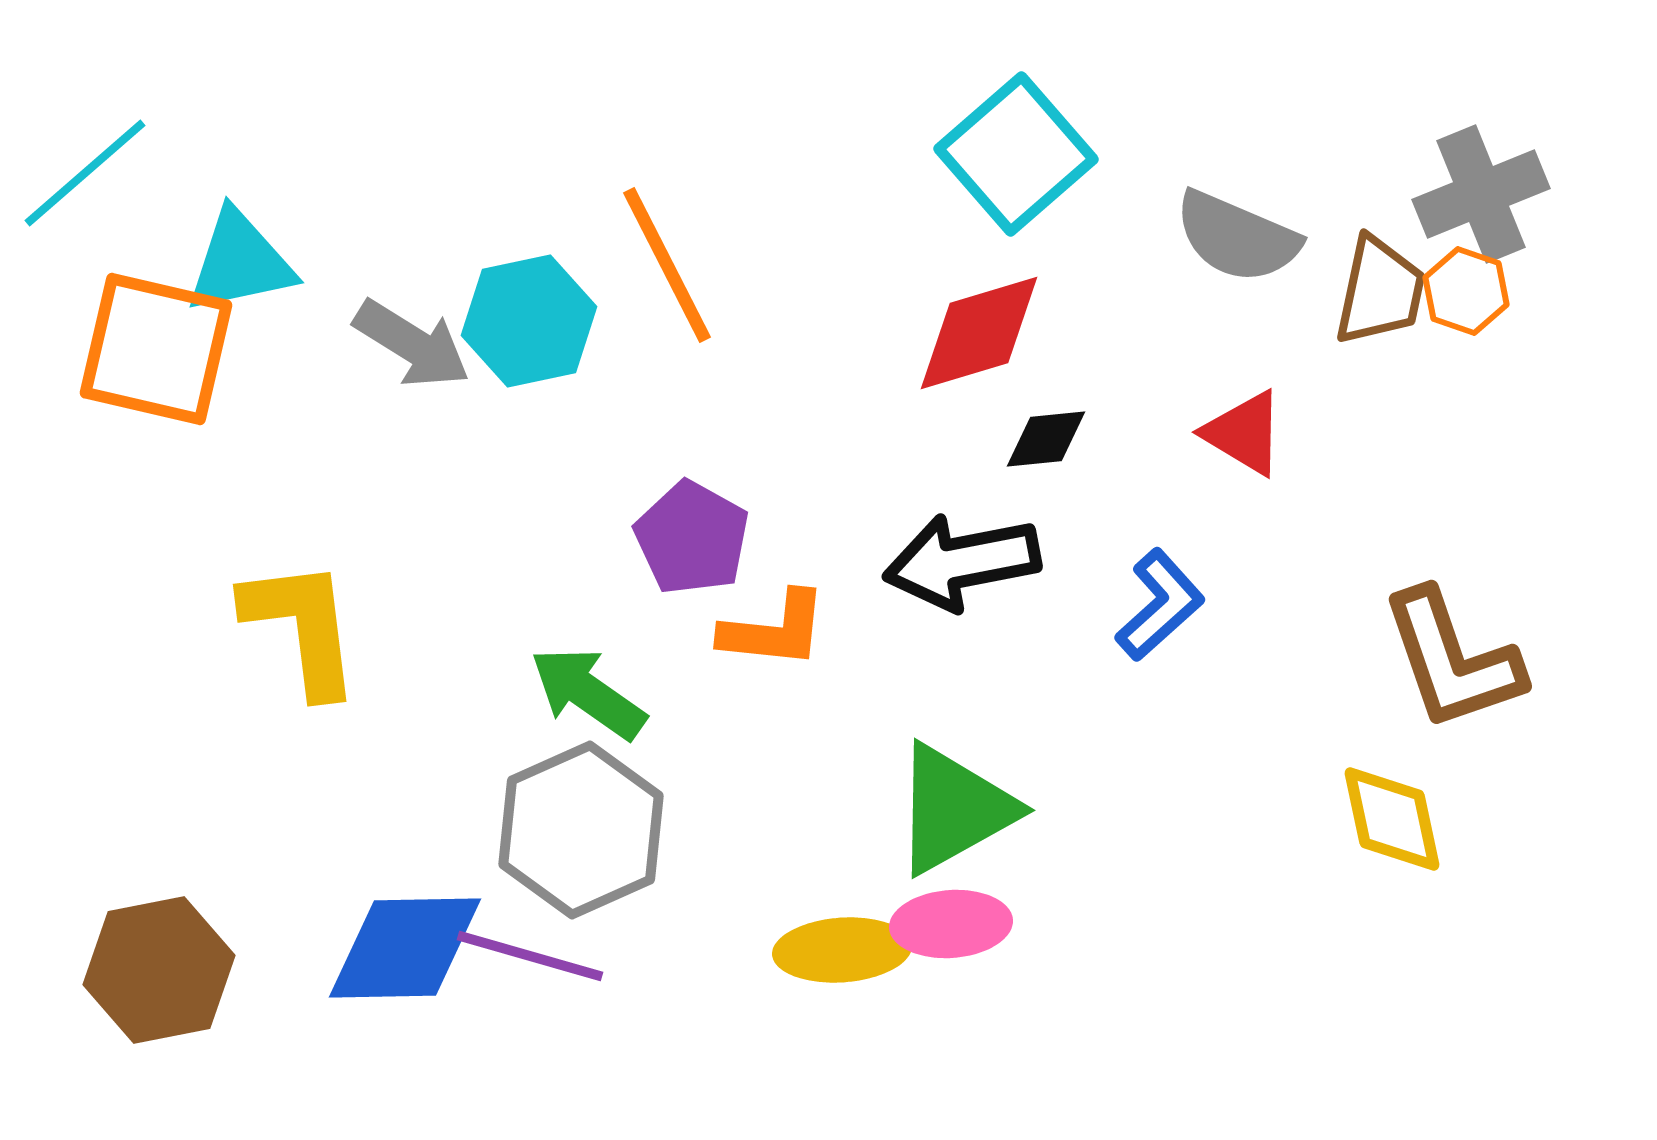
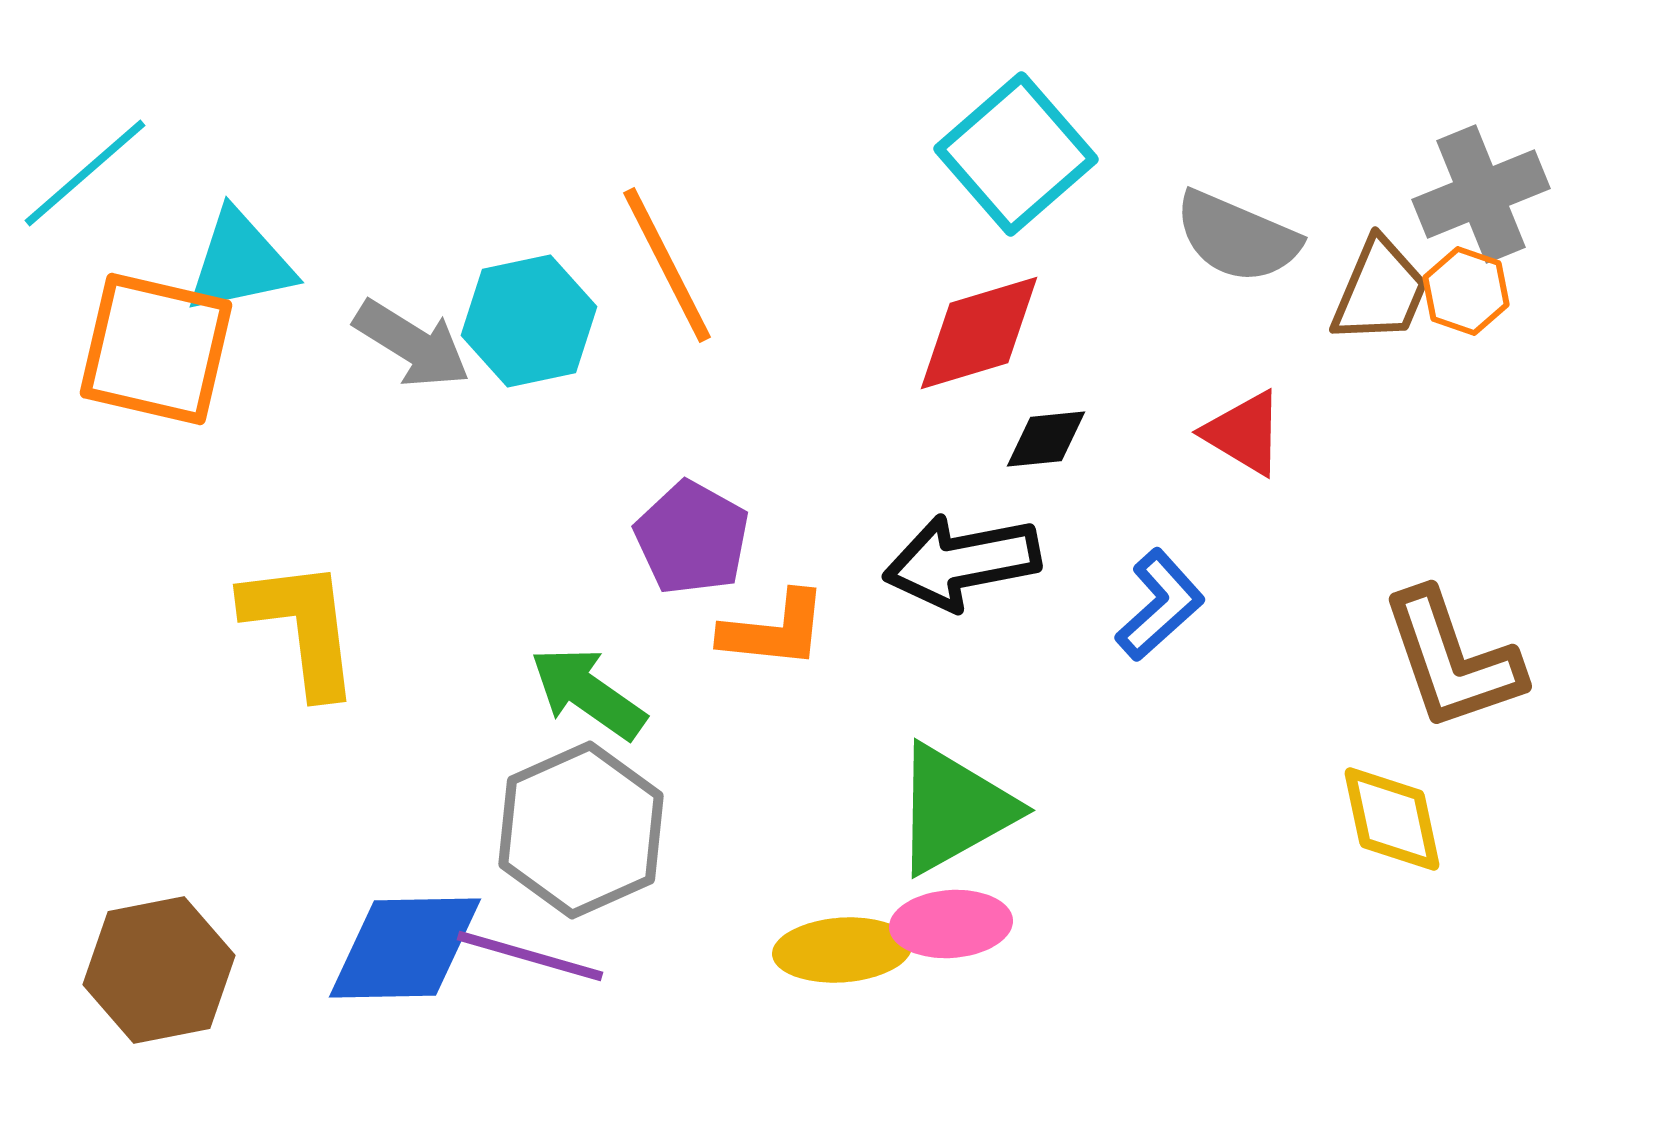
brown trapezoid: rotated 11 degrees clockwise
